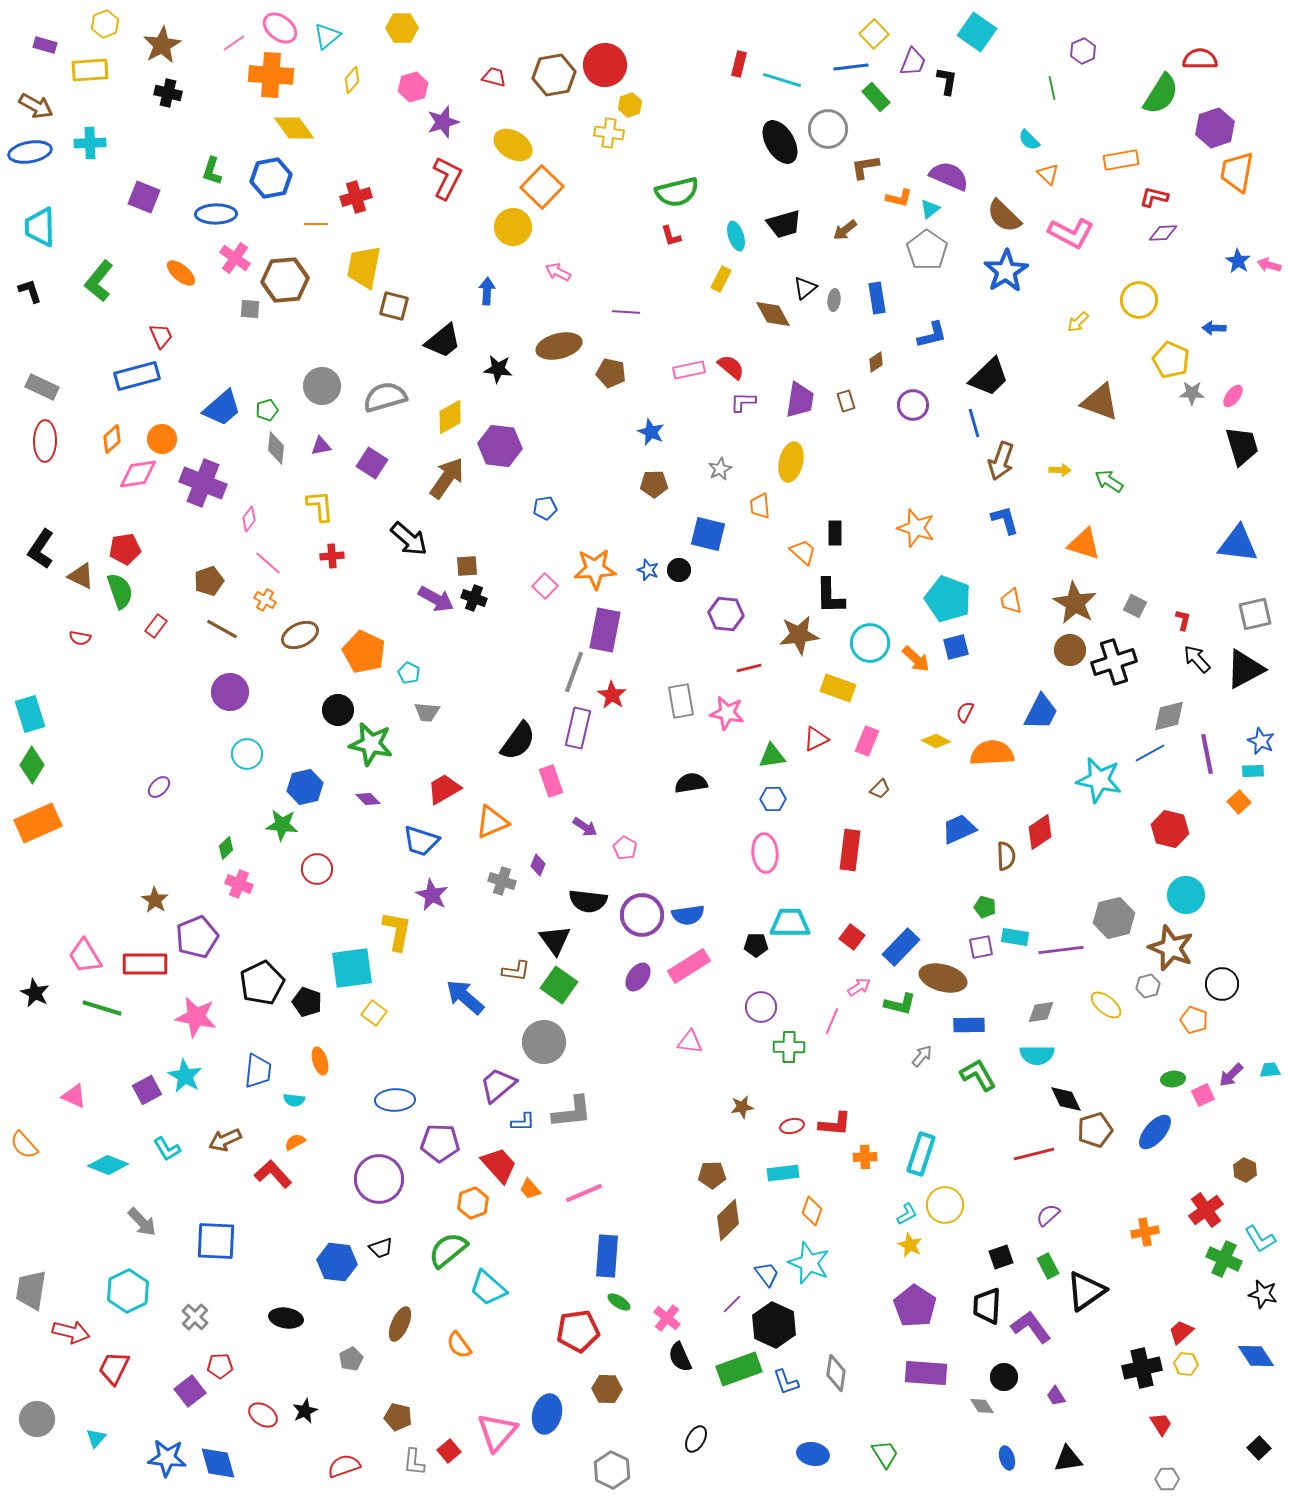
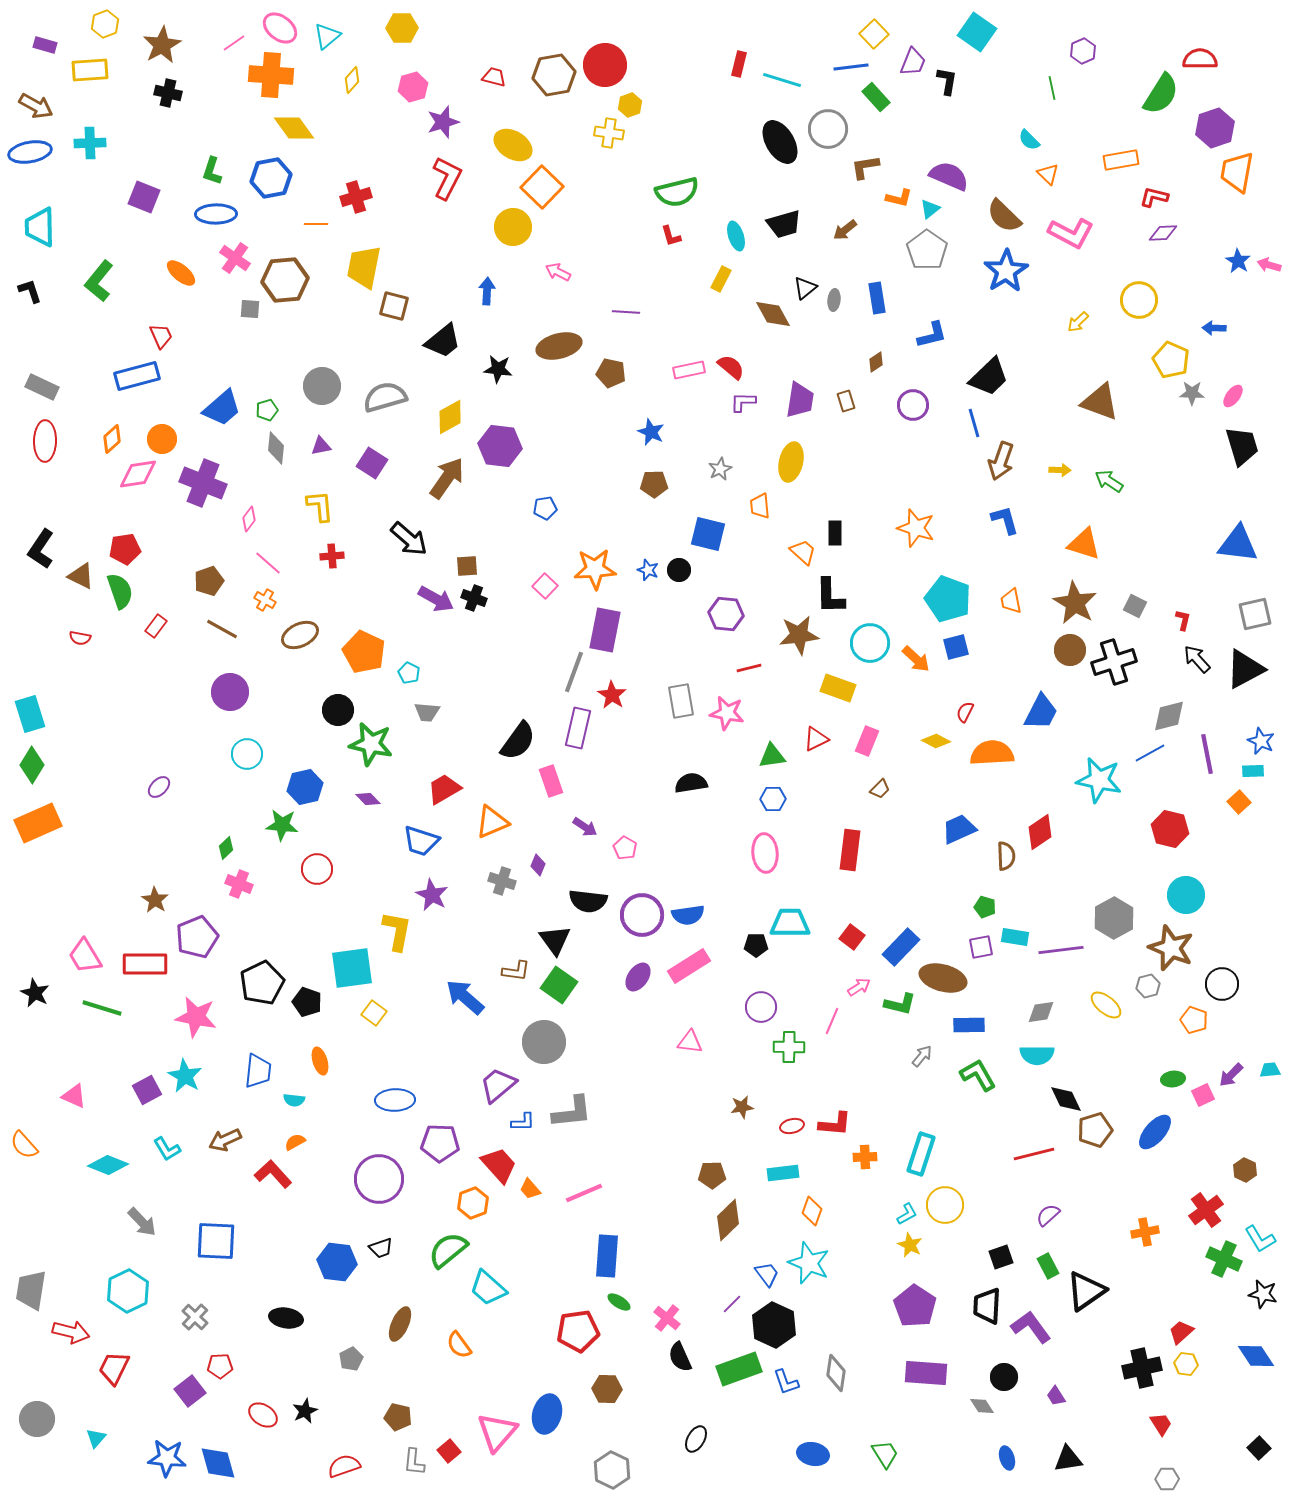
gray hexagon at (1114, 918): rotated 15 degrees counterclockwise
